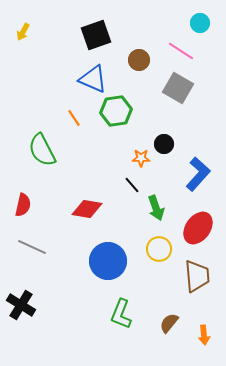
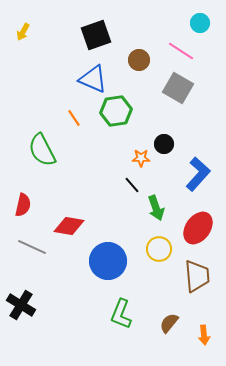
red diamond: moved 18 px left, 17 px down
